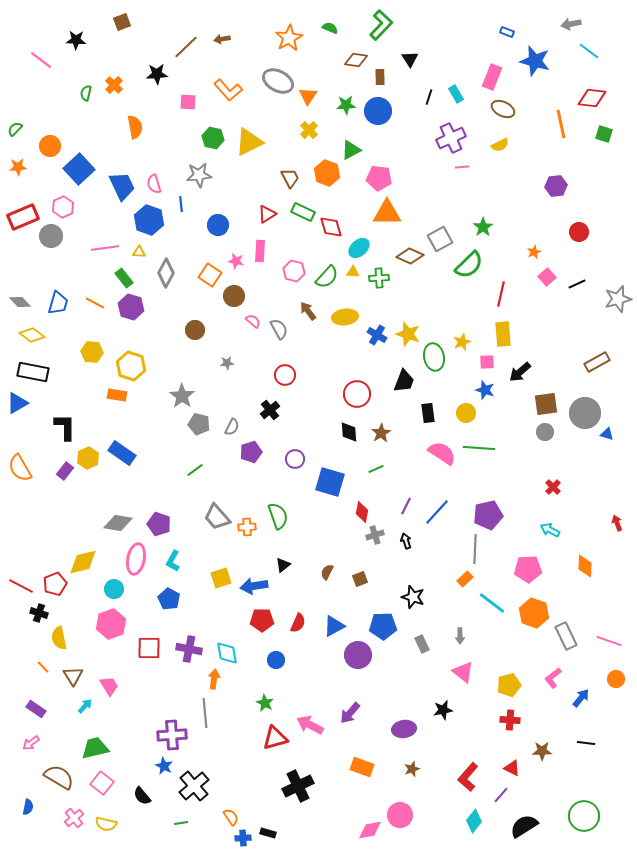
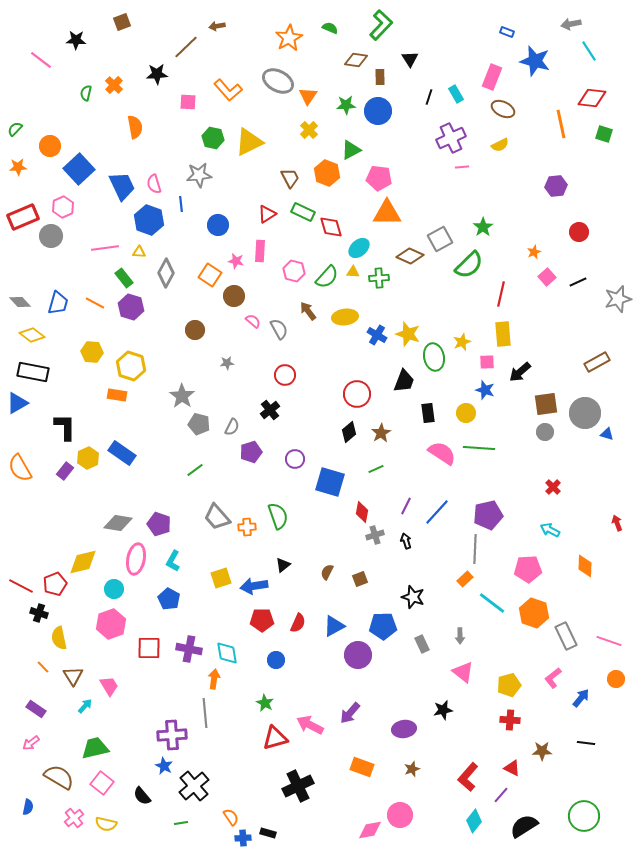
brown arrow at (222, 39): moved 5 px left, 13 px up
cyan line at (589, 51): rotated 20 degrees clockwise
black line at (577, 284): moved 1 px right, 2 px up
black diamond at (349, 432): rotated 55 degrees clockwise
